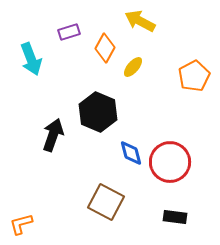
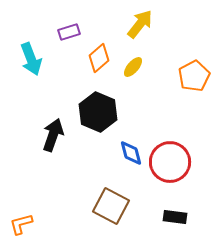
yellow arrow: moved 3 px down; rotated 100 degrees clockwise
orange diamond: moved 6 px left, 10 px down; rotated 20 degrees clockwise
brown square: moved 5 px right, 4 px down
